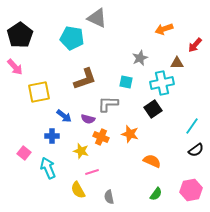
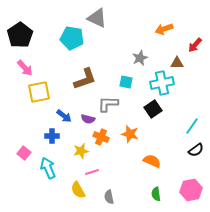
pink arrow: moved 10 px right, 1 px down
yellow star: rotated 28 degrees counterclockwise
green semicircle: rotated 136 degrees clockwise
